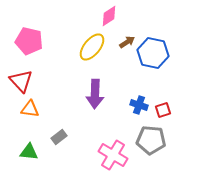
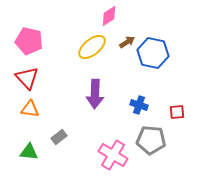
yellow ellipse: rotated 12 degrees clockwise
red triangle: moved 6 px right, 3 px up
red square: moved 14 px right, 2 px down; rotated 14 degrees clockwise
